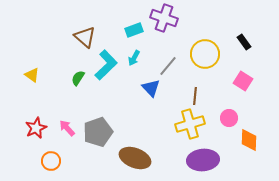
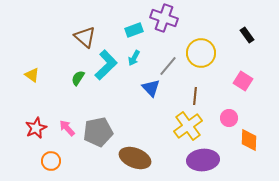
black rectangle: moved 3 px right, 7 px up
yellow circle: moved 4 px left, 1 px up
yellow cross: moved 2 px left, 2 px down; rotated 20 degrees counterclockwise
gray pentagon: rotated 8 degrees clockwise
